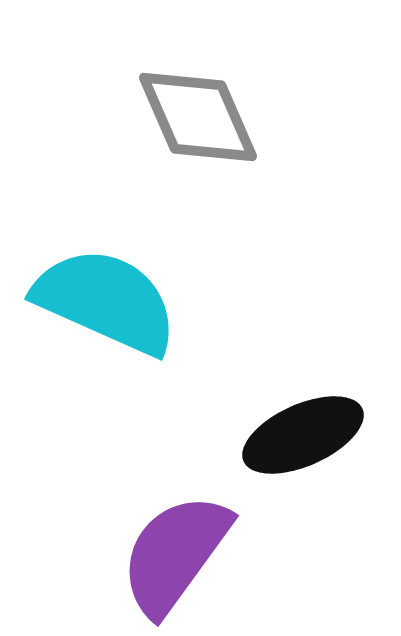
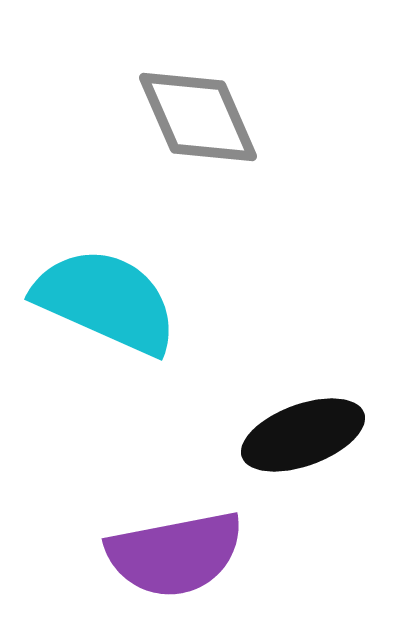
black ellipse: rotated 4 degrees clockwise
purple semicircle: rotated 137 degrees counterclockwise
